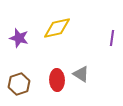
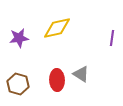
purple star: rotated 24 degrees counterclockwise
brown hexagon: moved 1 px left; rotated 25 degrees counterclockwise
